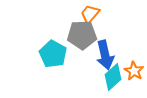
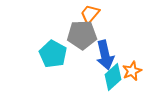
orange star: moved 2 px left; rotated 18 degrees clockwise
